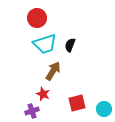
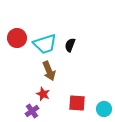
red circle: moved 20 px left, 20 px down
brown arrow: moved 4 px left; rotated 126 degrees clockwise
red square: rotated 18 degrees clockwise
purple cross: rotated 16 degrees counterclockwise
